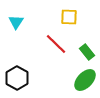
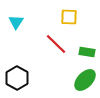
green rectangle: rotated 42 degrees counterclockwise
